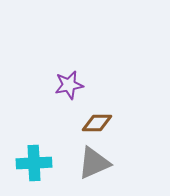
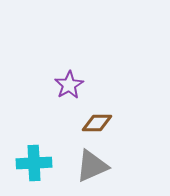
purple star: rotated 20 degrees counterclockwise
gray triangle: moved 2 px left, 3 px down
